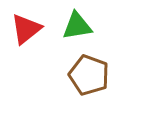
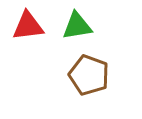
red triangle: moved 2 px right, 3 px up; rotated 32 degrees clockwise
